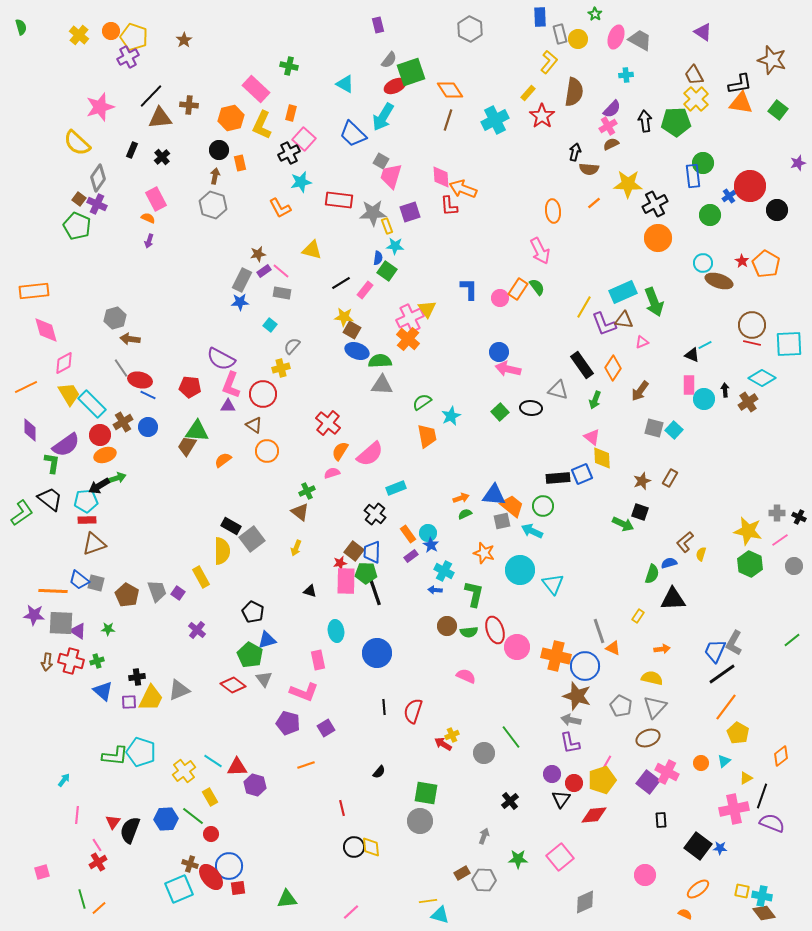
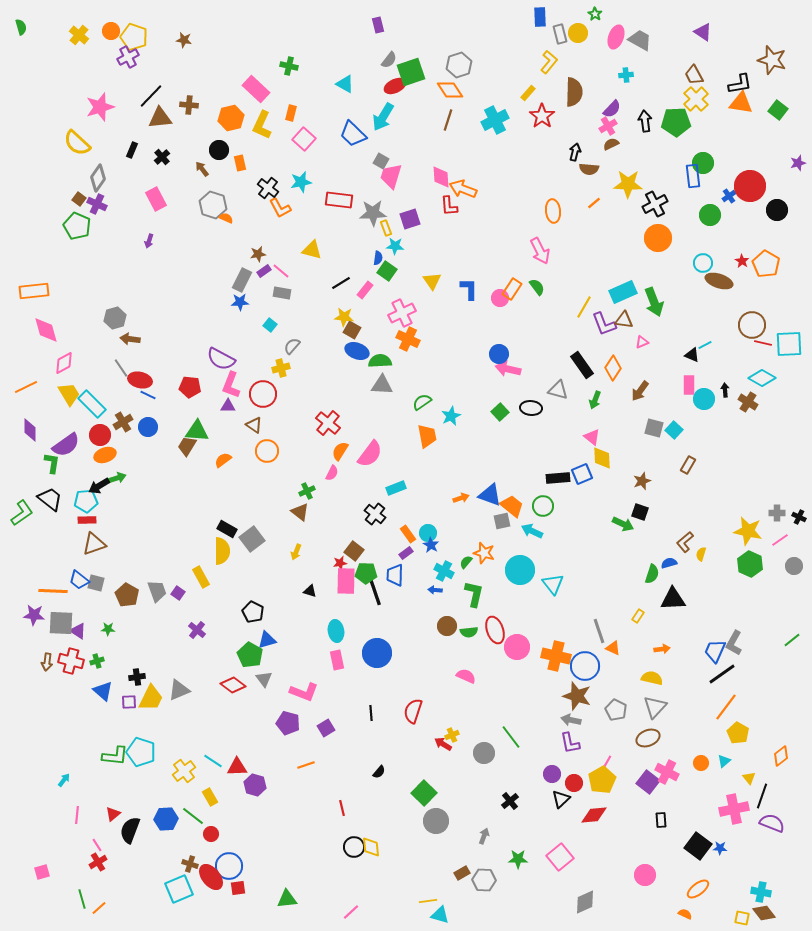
gray hexagon at (470, 29): moved 11 px left, 36 px down; rotated 15 degrees clockwise
yellow circle at (578, 39): moved 6 px up
brown star at (184, 40): rotated 28 degrees counterclockwise
brown semicircle at (574, 92): rotated 8 degrees counterclockwise
black cross at (289, 153): moved 21 px left, 35 px down; rotated 25 degrees counterclockwise
brown arrow at (215, 176): moved 13 px left, 7 px up; rotated 49 degrees counterclockwise
purple square at (410, 212): moved 7 px down
orange semicircle at (148, 218): moved 78 px right
yellow rectangle at (387, 226): moved 1 px left, 2 px down
orange rectangle at (518, 289): moved 6 px left
yellow triangle at (427, 309): moved 5 px right, 28 px up
pink cross at (410, 318): moved 8 px left, 5 px up
orange cross at (408, 339): rotated 15 degrees counterclockwise
red line at (752, 343): moved 11 px right
blue circle at (499, 352): moved 2 px down
brown cross at (748, 402): rotated 24 degrees counterclockwise
pink semicircle at (370, 454): rotated 12 degrees counterclockwise
pink semicircle at (332, 473): rotated 133 degrees clockwise
brown rectangle at (670, 478): moved 18 px right, 13 px up
blue triangle at (494, 495): moved 4 px left; rotated 15 degrees clockwise
green semicircle at (465, 514): moved 1 px right, 48 px down; rotated 24 degrees counterclockwise
black rectangle at (231, 526): moved 4 px left, 3 px down
yellow arrow at (296, 548): moved 4 px down
blue trapezoid at (372, 552): moved 23 px right, 23 px down
purple rectangle at (411, 556): moved 5 px left, 3 px up
pink rectangle at (318, 660): moved 19 px right
gray pentagon at (621, 706): moved 5 px left, 4 px down
black line at (384, 707): moved 13 px left, 6 px down
yellow triangle at (746, 778): moved 3 px right; rotated 40 degrees counterclockwise
yellow pentagon at (602, 780): rotated 12 degrees counterclockwise
green square at (426, 793): moved 2 px left; rotated 35 degrees clockwise
black triangle at (561, 799): rotated 12 degrees clockwise
gray circle at (420, 821): moved 16 px right
red triangle at (113, 822): moved 8 px up; rotated 14 degrees clockwise
yellow square at (742, 891): moved 27 px down
cyan cross at (762, 896): moved 1 px left, 4 px up
